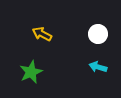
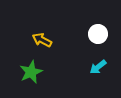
yellow arrow: moved 6 px down
cyan arrow: rotated 54 degrees counterclockwise
